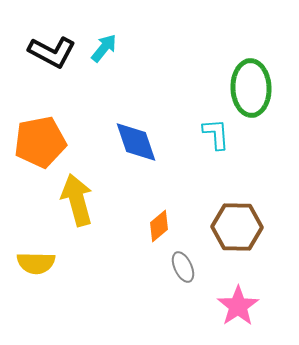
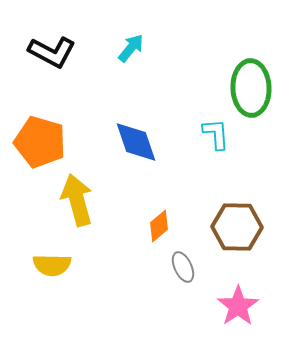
cyan arrow: moved 27 px right
orange pentagon: rotated 27 degrees clockwise
yellow semicircle: moved 16 px right, 2 px down
